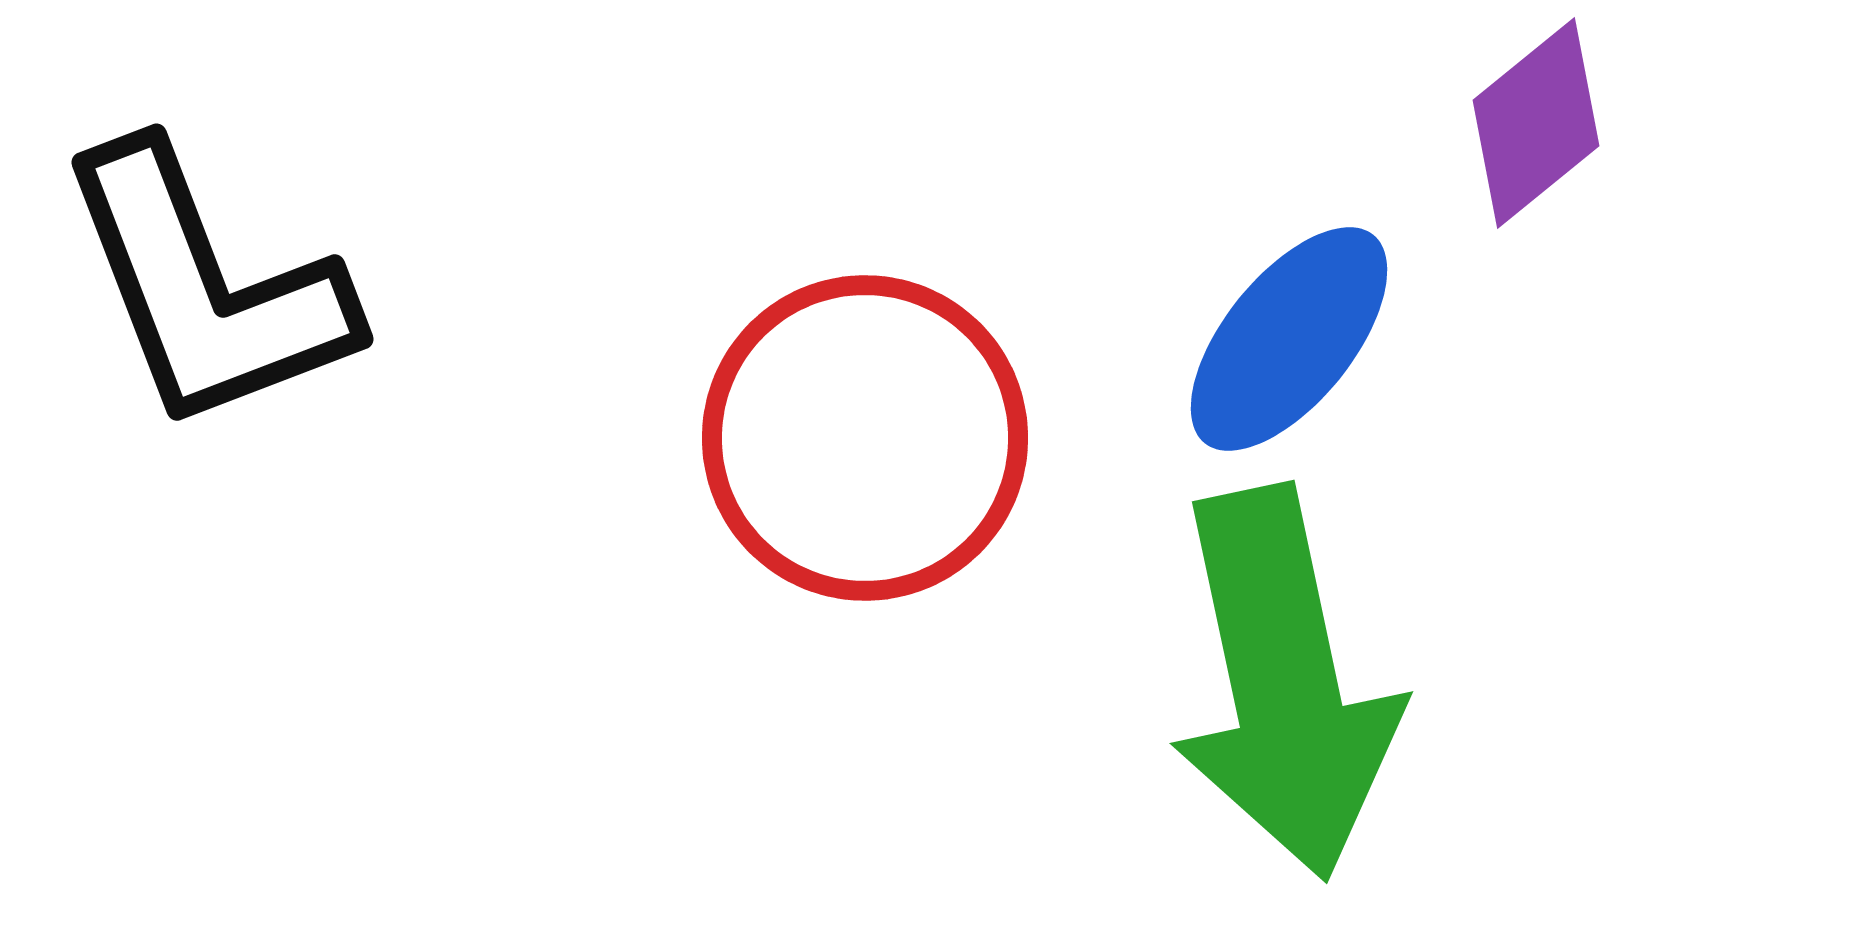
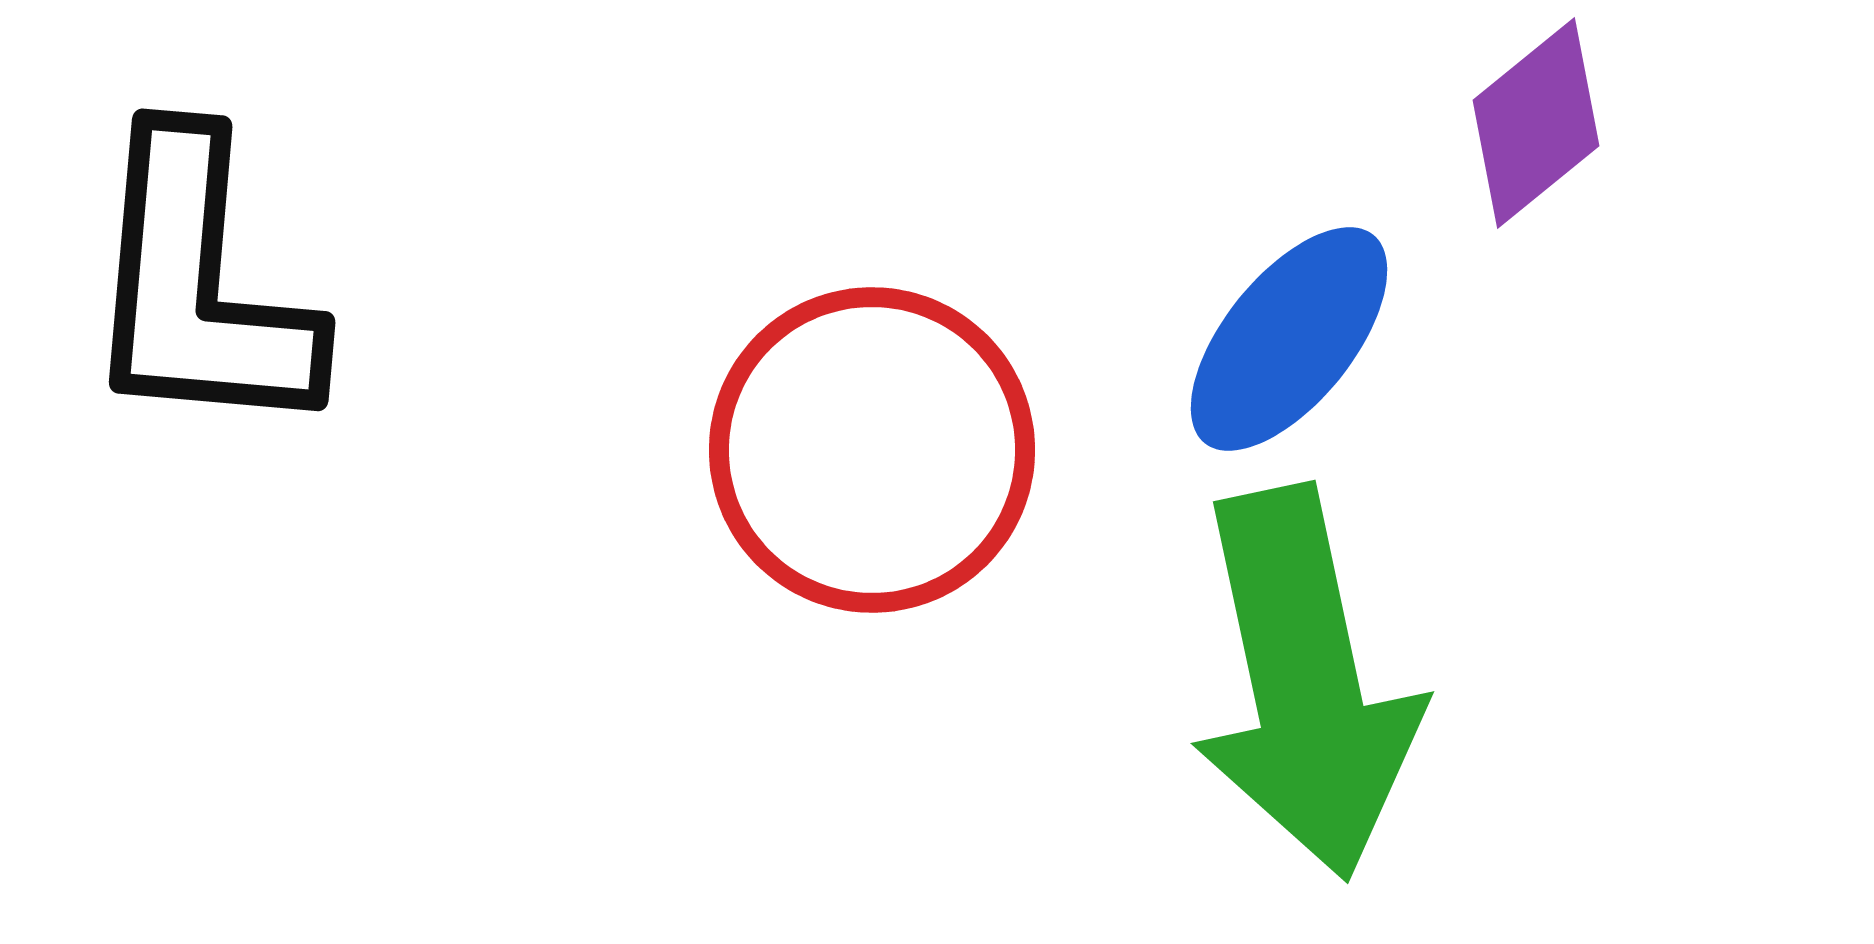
black L-shape: moved 7 px left, 2 px up; rotated 26 degrees clockwise
red circle: moved 7 px right, 12 px down
green arrow: moved 21 px right
